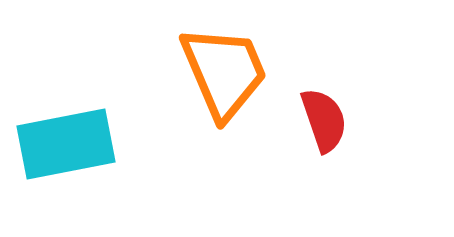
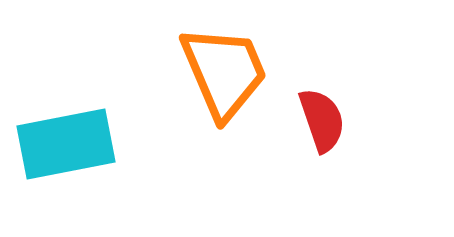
red semicircle: moved 2 px left
